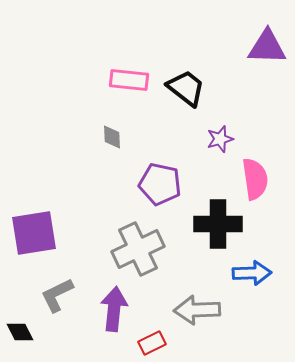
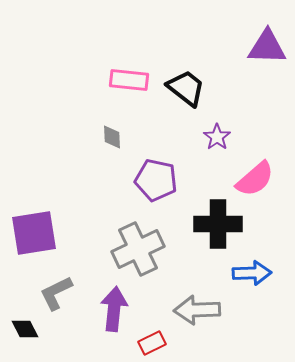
purple star: moved 3 px left, 2 px up; rotated 20 degrees counterclockwise
pink semicircle: rotated 57 degrees clockwise
purple pentagon: moved 4 px left, 4 px up
gray L-shape: moved 1 px left, 2 px up
black diamond: moved 5 px right, 3 px up
